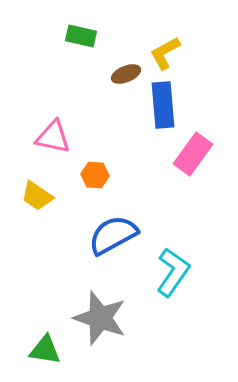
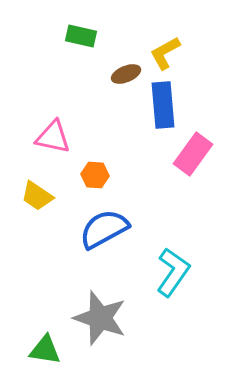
blue semicircle: moved 9 px left, 6 px up
